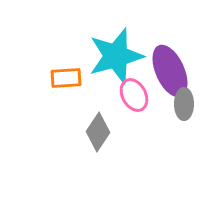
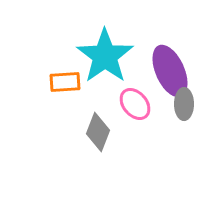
cyan star: moved 11 px left; rotated 20 degrees counterclockwise
orange rectangle: moved 1 px left, 4 px down
pink ellipse: moved 1 px right, 9 px down; rotated 12 degrees counterclockwise
gray diamond: rotated 12 degrees counterclockwise
